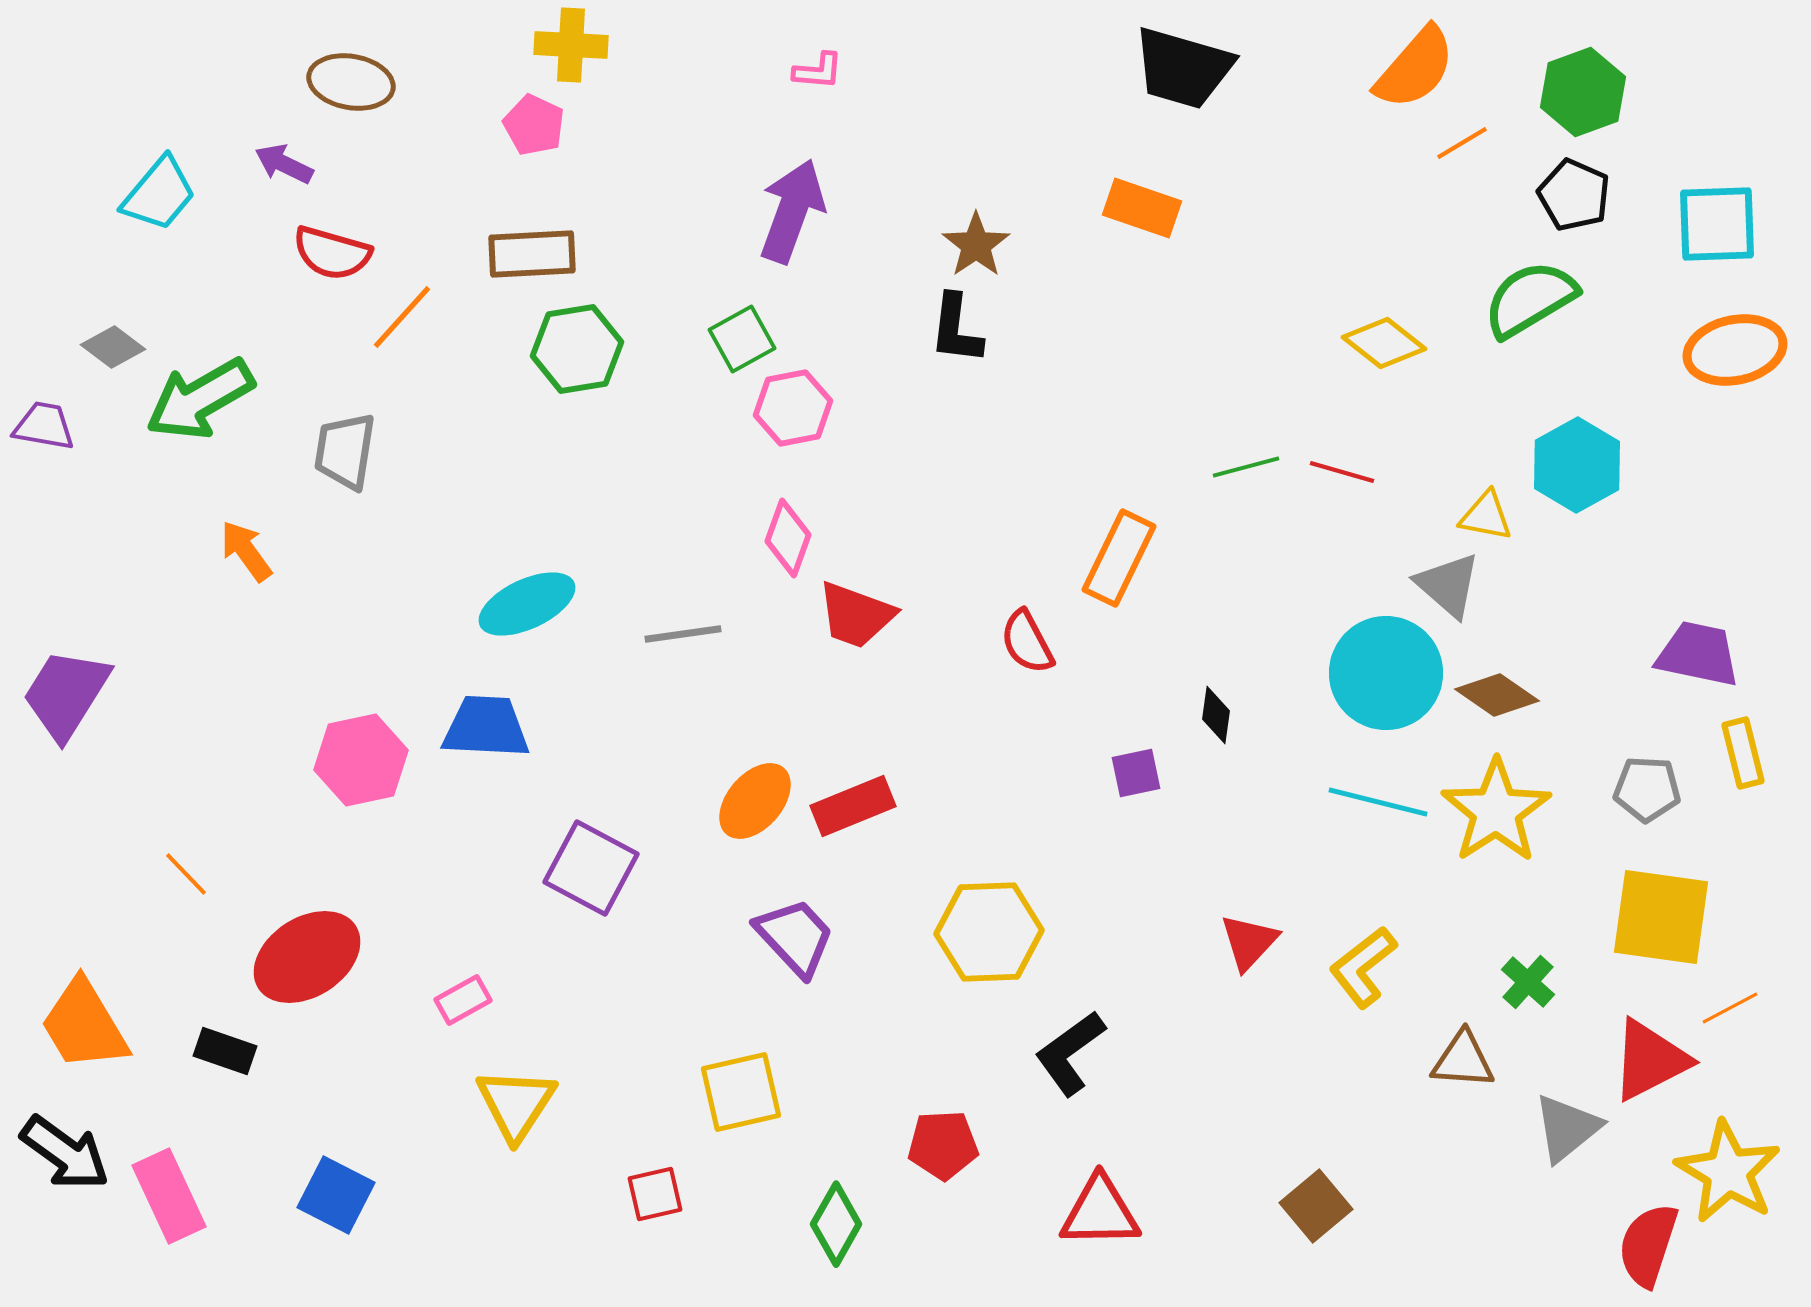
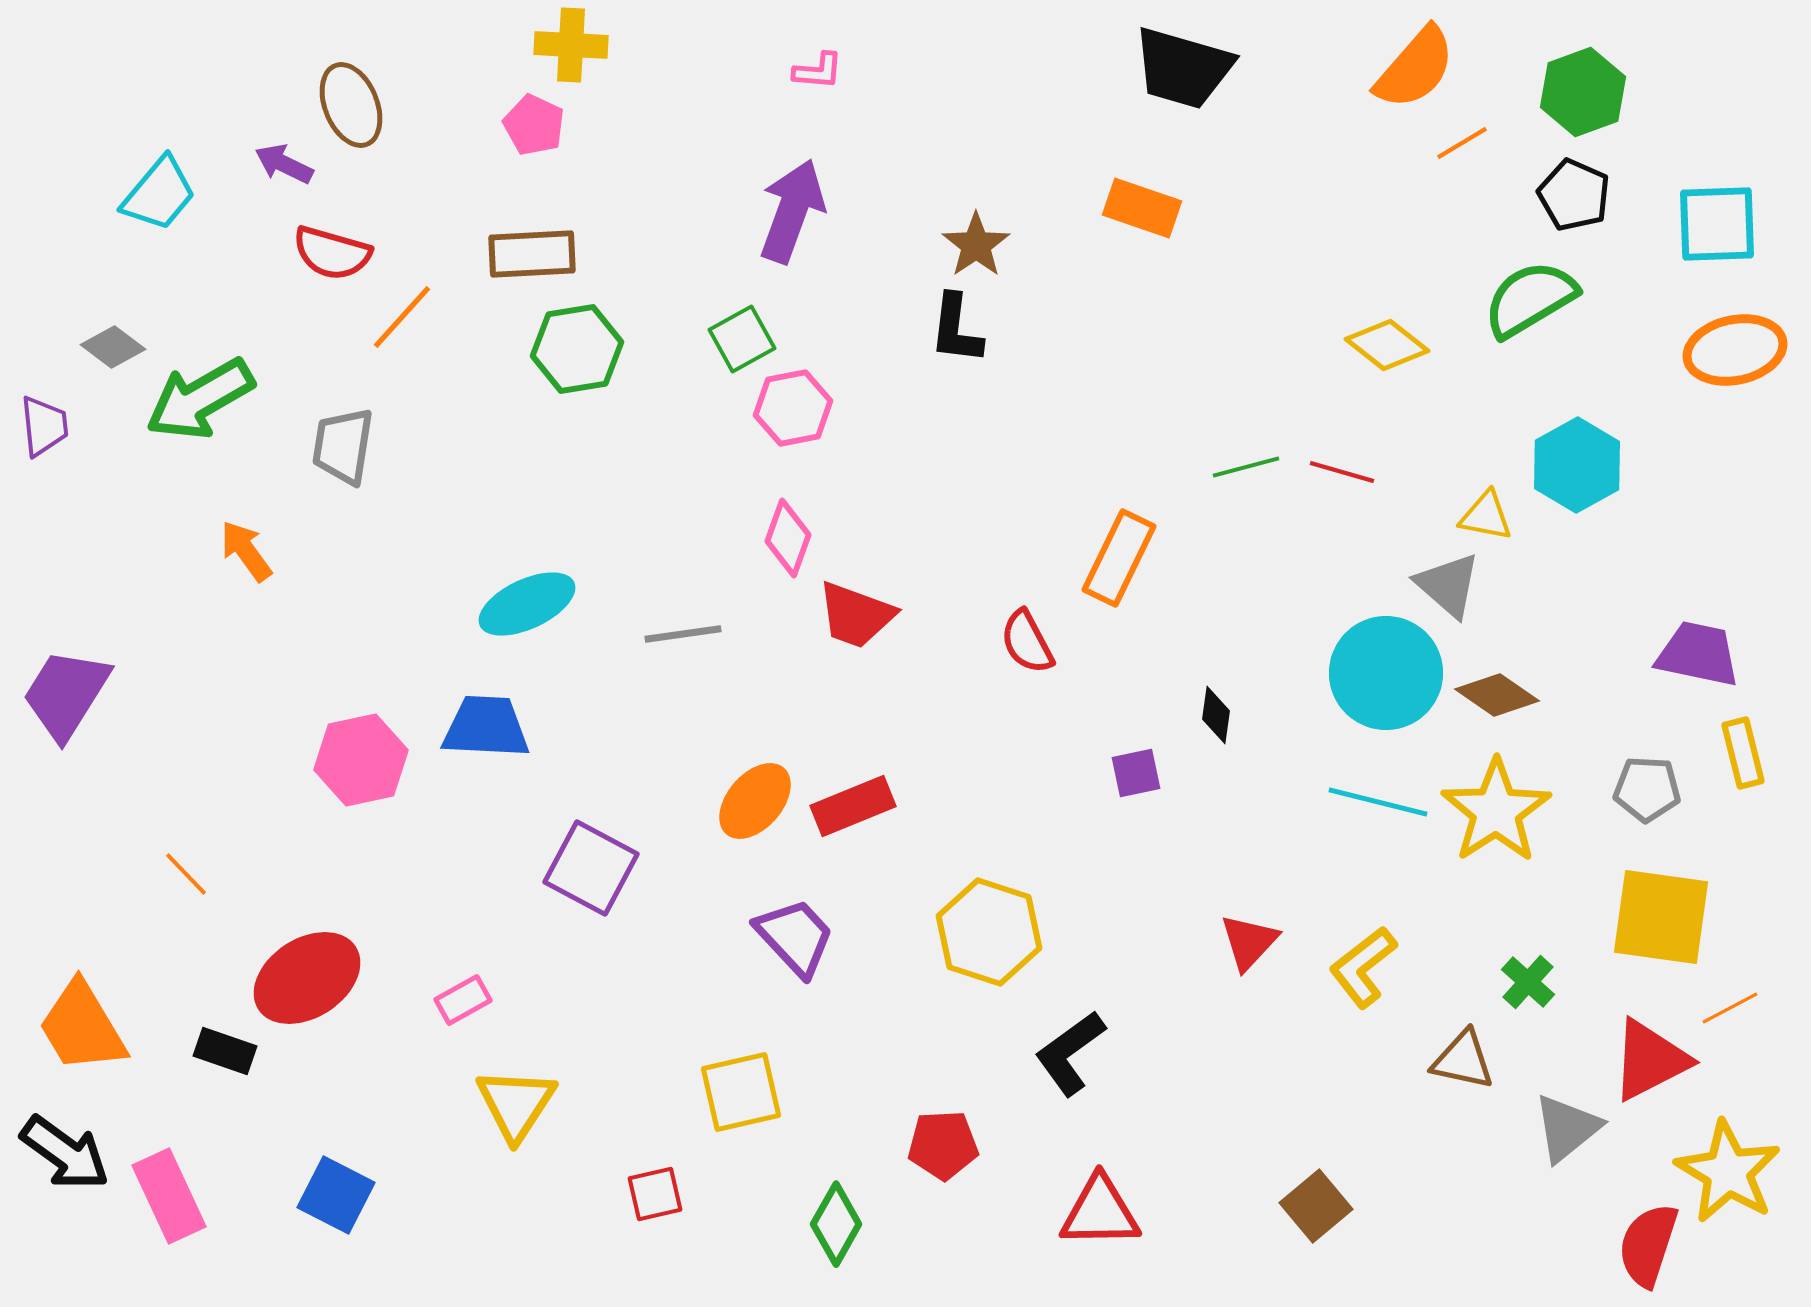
brown ellipse at (351, 82): moved 23 px down; rotated 58 degrees clockwise
yellow diamond at (1384, 343): moved 3 px right, 2 px down
purple trapezoid at (44, 426): rotated 74 degrees clockwise
gray trapezoid at (345, 451): moved 2 px left, 5 px up
yellow hexagon at (989, 932): rotated 20 degrees clockwise
red ellipse at (307, 957): moved 21 px down
orange trapezoid at (84, 1025): moved 2 px left, 2 px down
brown triangle at (1463, 1060): rotated 8 degrees clockwise
